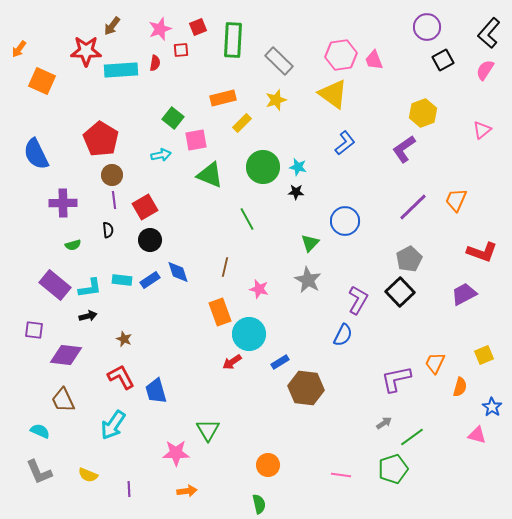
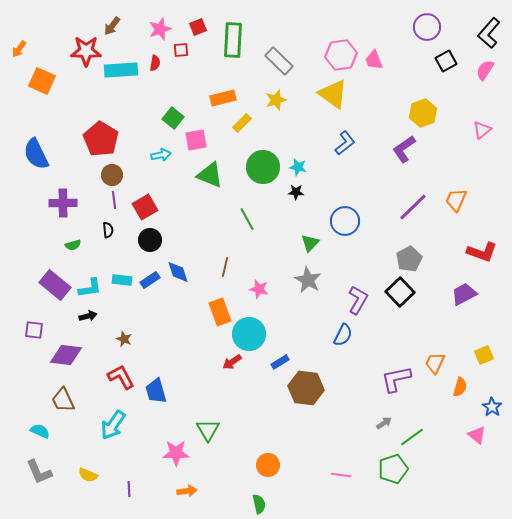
black square at (443, 60): moved 3 px right, 1 px down
pink triangle at (477, 435): rotated 24 degrees clockwise
